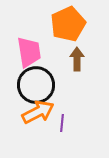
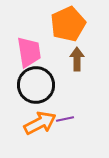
orange arrow: moved 2 px right, 11 px down
purple line: moved 3 px right, 4 px up; rotated 72 degrees clockwise
